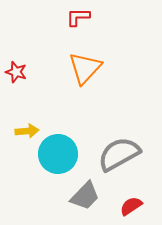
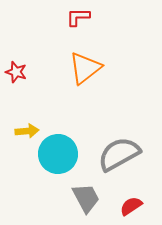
orange triangle: rotated 9 degrees clockwise
gray trapezoid: moved 1 px right, 2 px down; rotated 72 degrees counterclockwise
